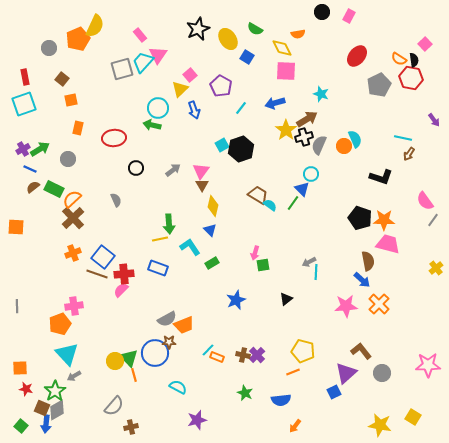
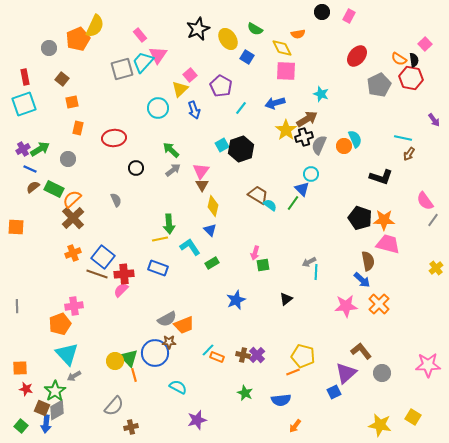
orange square at (71, 100): moved 1 px right, 2 px down
green arrow at (152, 125): moved 19 px right, 25 px down; rotated 30 degrees clockwise
yellow pentagon at (303, 351): moved 5 px down
